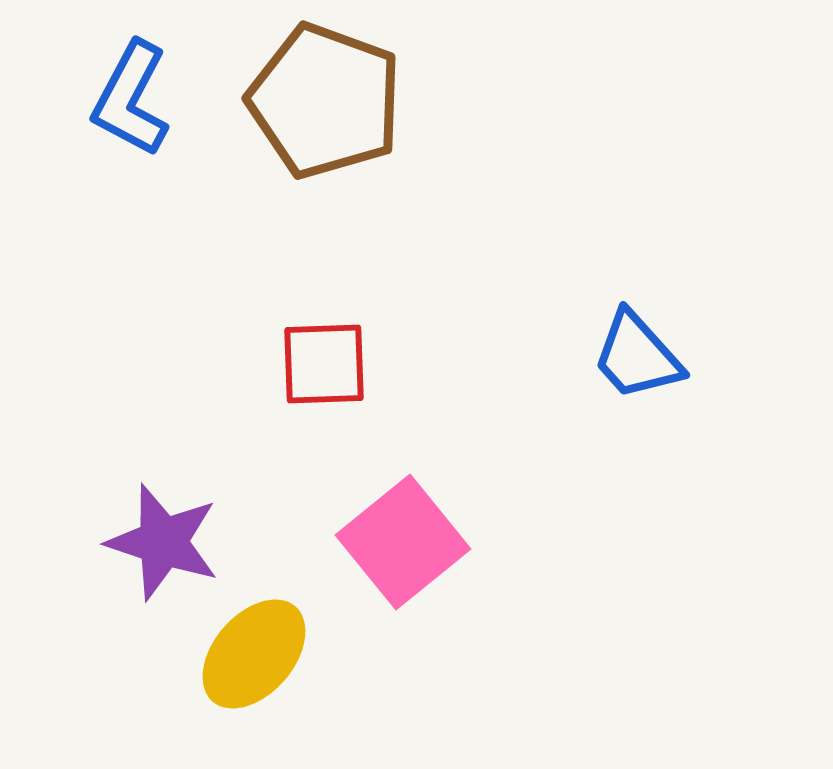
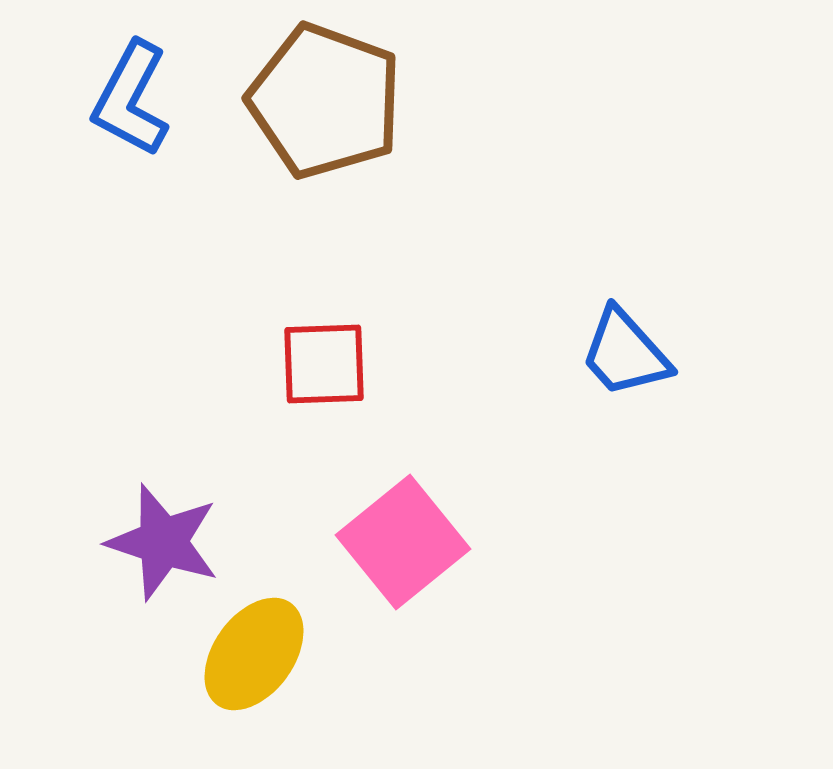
blue trapezoid: moved 12 px left, 3 px up
yellow ellipse: rotated 5 degrees counterclockwise
